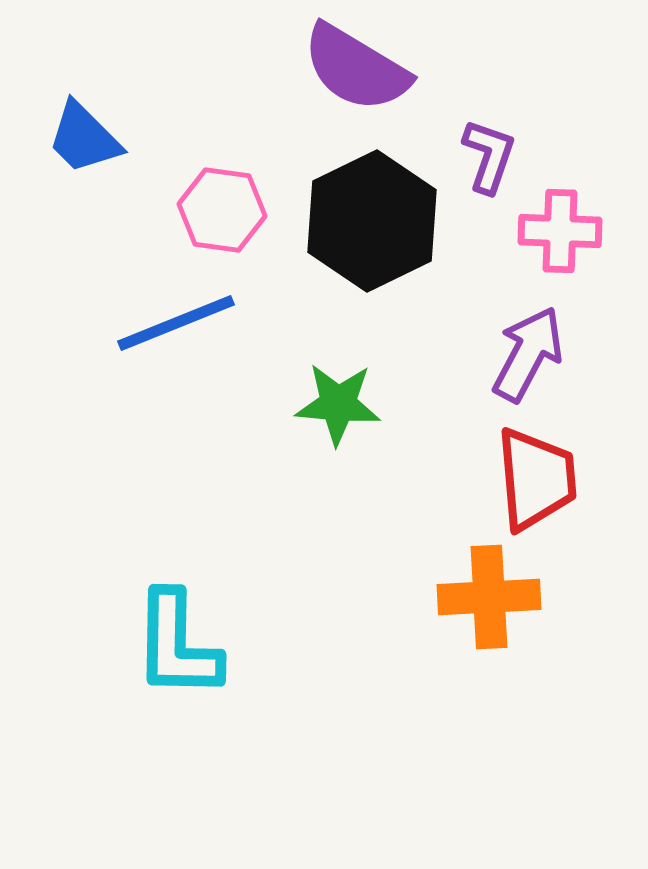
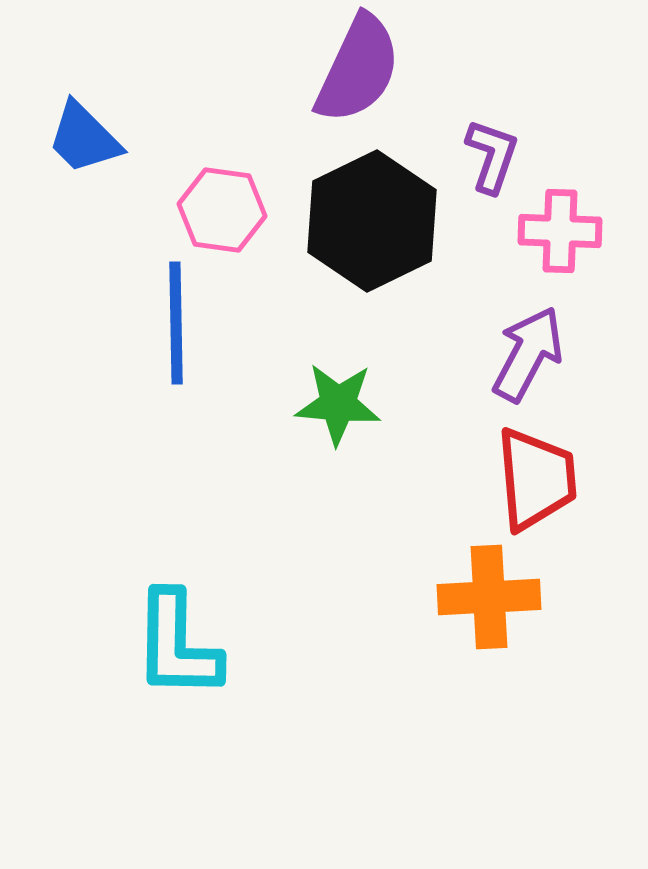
purple semicircle: moved 2 px right, 1 px down; rotated 96 degrees counterclockwise
purple L-shape: moved 3 px right
blue line: rotated 69 degrees counterclockwise
